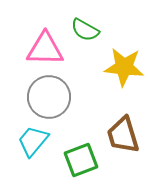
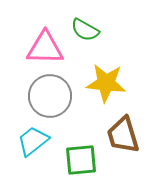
pink triangle: moved 1 px up
yellow star: moved 18 px left, 16 px down
gray circle: moved 1 px right, 1 px up
cyan trapezoid: rotated 12 degrees clockwise
green square: rotated 16 degrees clockwise
